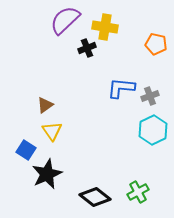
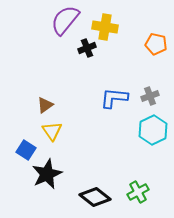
purple semicircle: rotated 8 degrees counterclockwise
blue L-shape: moved 7 px left, 10 px down
